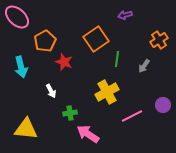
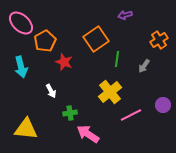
pink ellipse: moved 4 px right, 6 px down
yellow cross: moved 3 px right; rotated 10 degrees counterclockwise
pink line: moved 1 px left, 1 px up
